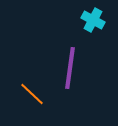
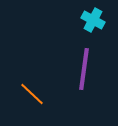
purple line: moved 14 px right, 1 px down
